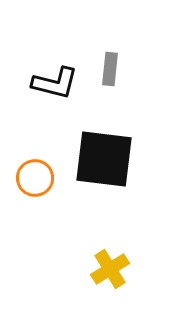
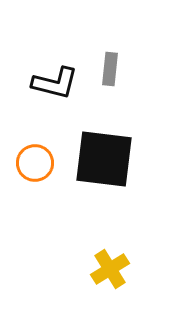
orange circle: moved 15 px up
